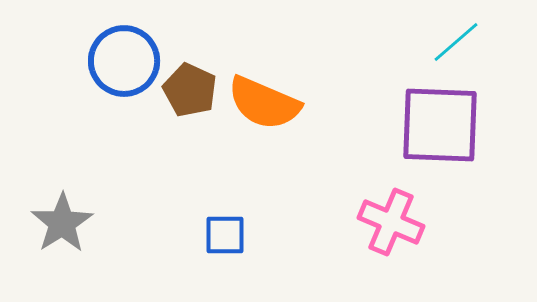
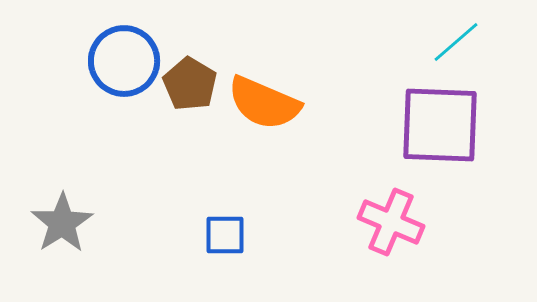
brown pentagon: moved 6 px up; rotated 6 degrees clockwise
